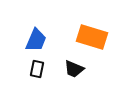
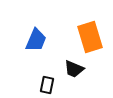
orange rectangle: moved 2 px left; rotated 56 degrees clockwise
black rectangle: moved 10 px right, 16 px down
